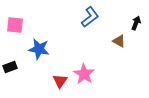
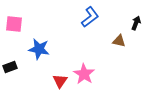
pink square: moved 1 px left, 1 px up
brown triangle: rotated 16 degrees counterclockwise
